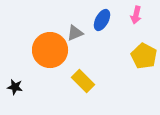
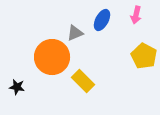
orange circle: moved 2 px right, 7 px down
black star: moved 2 px right
